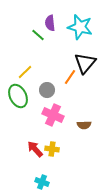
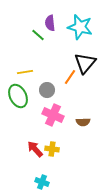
yellow line: rotated 35 degrees clockwise
brown semicircle: moved 1 px left, 3 px up
